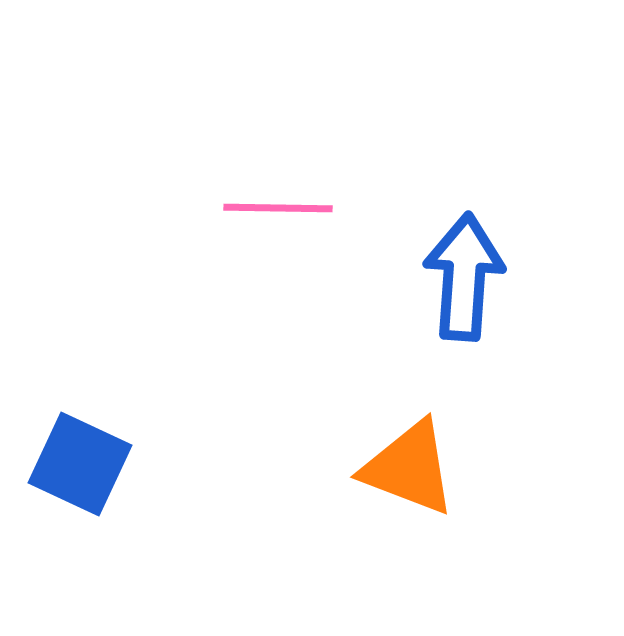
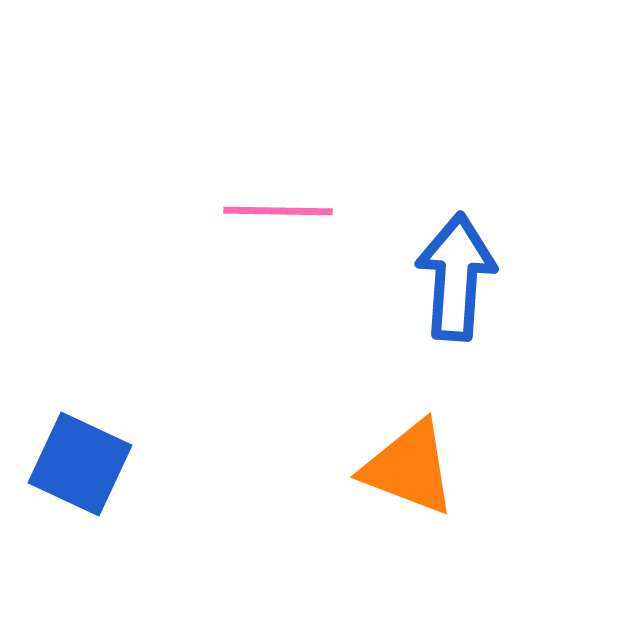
pink line: moved 3 px down
blue arrow: moved 8 px left
